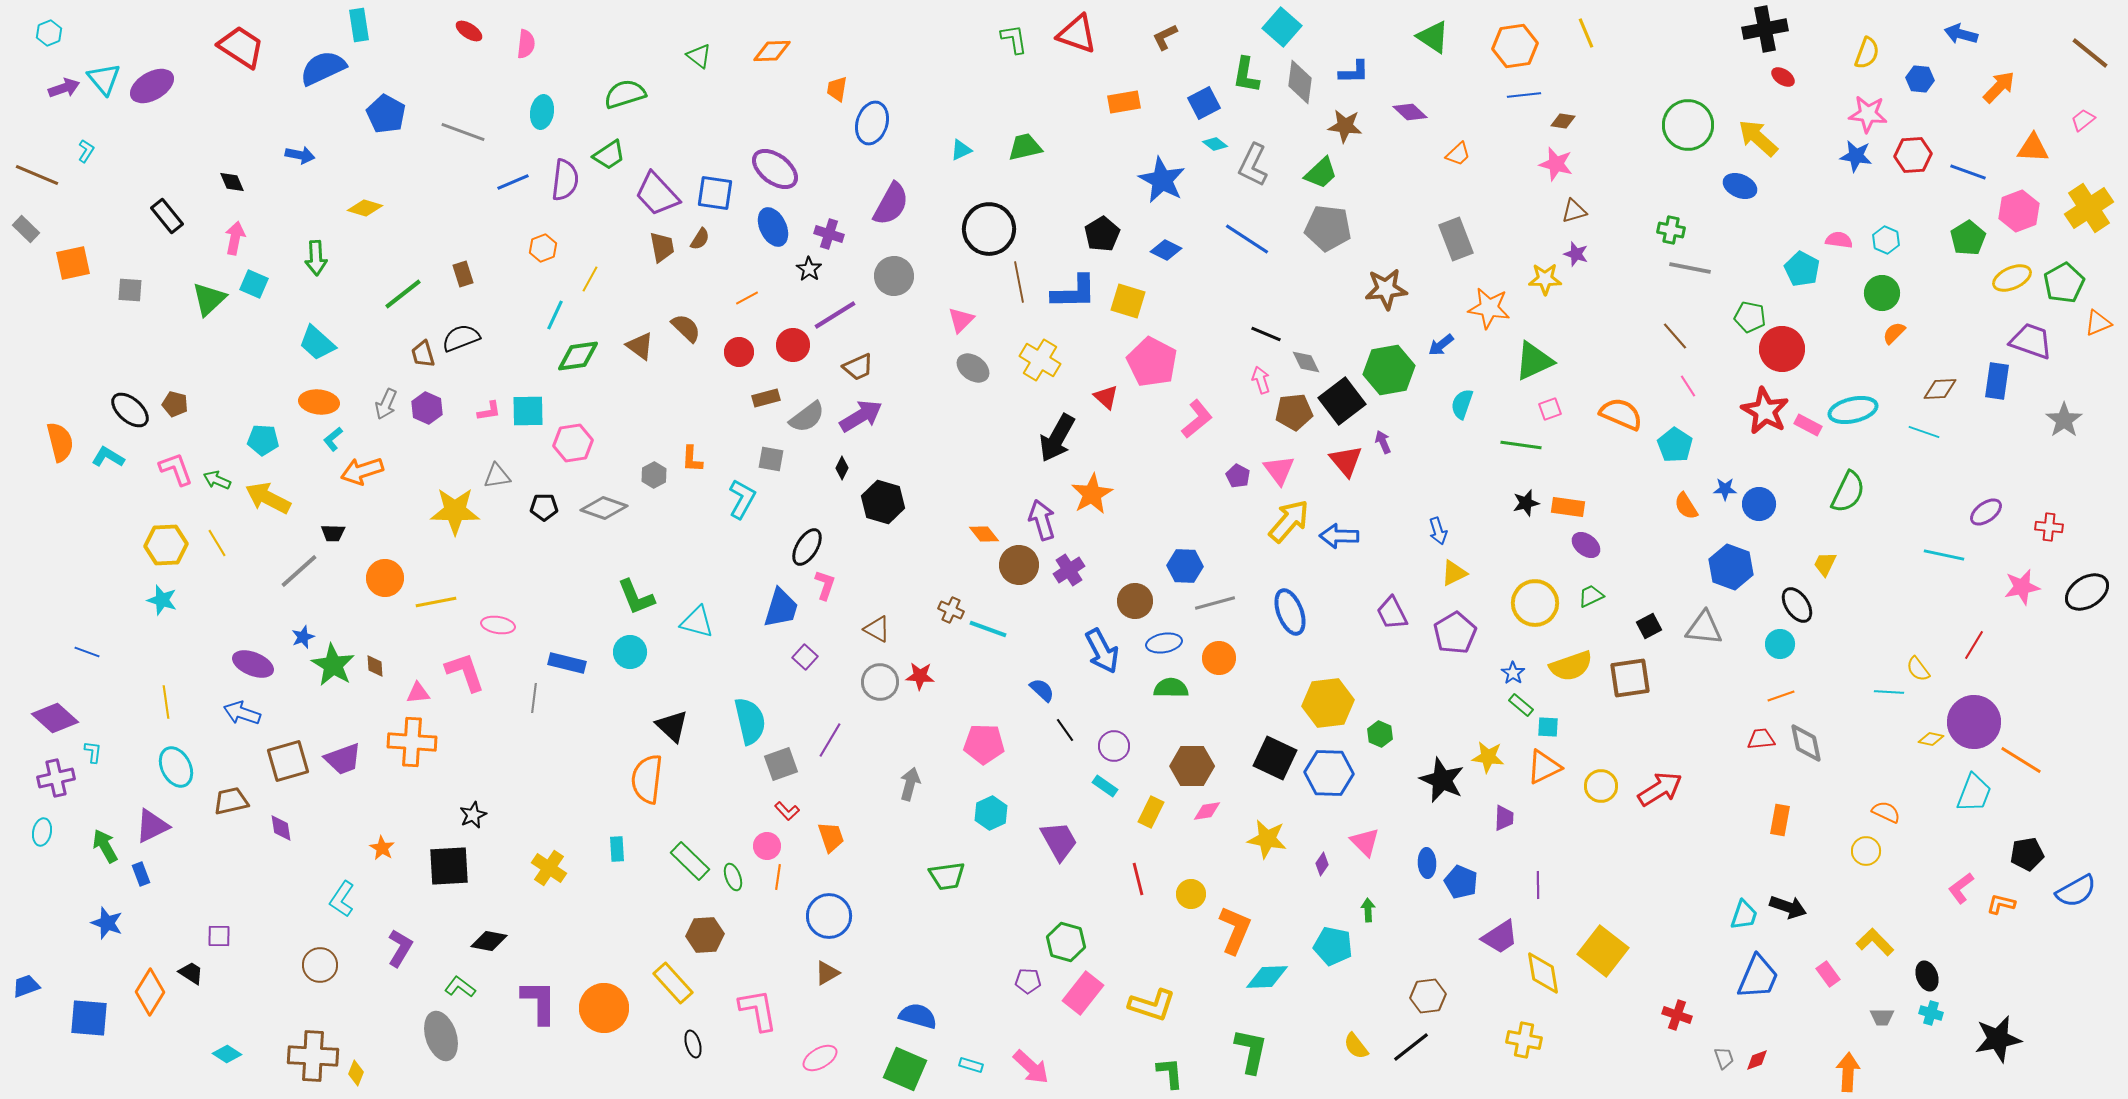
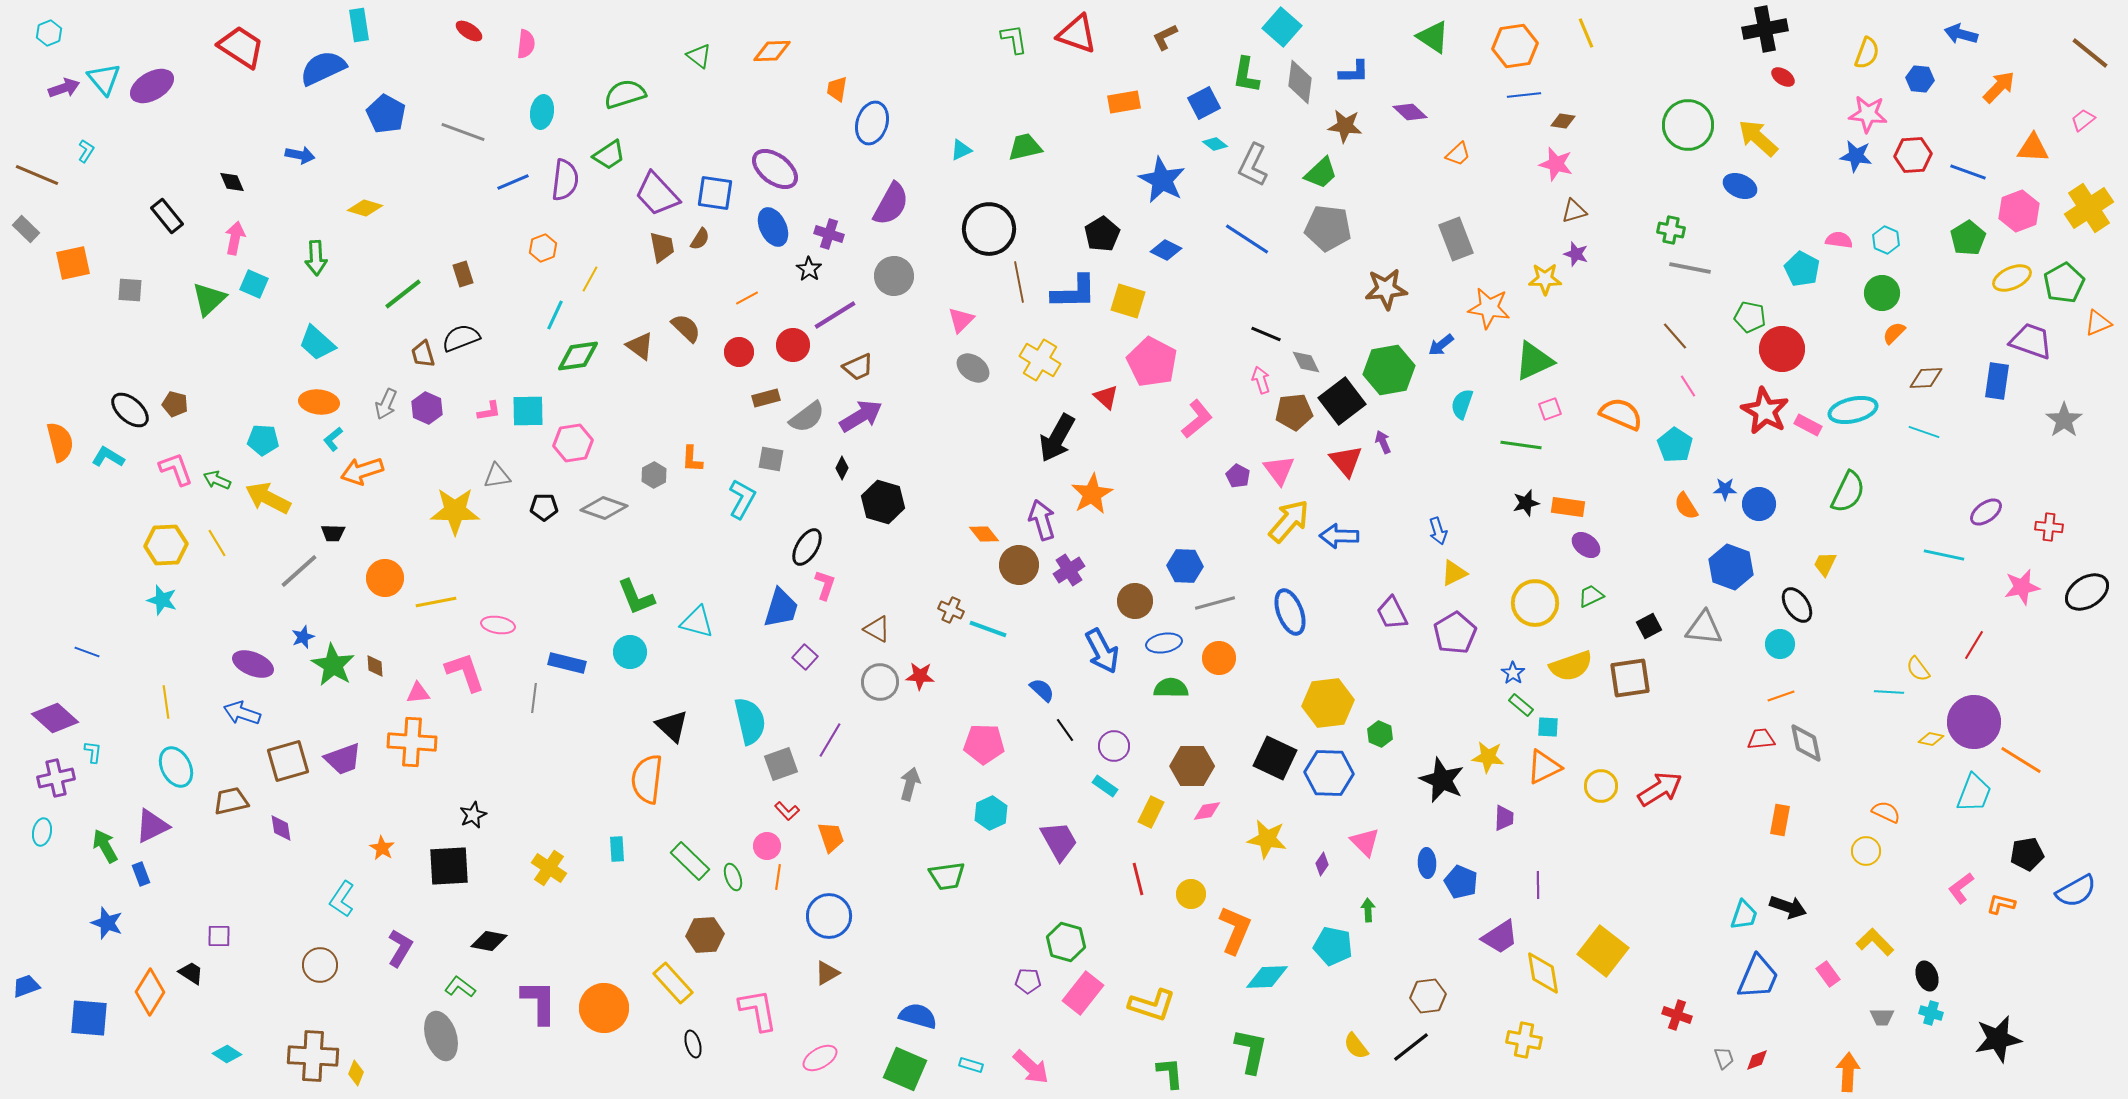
brown diamond at (1940, 389): moved 14 px left, 11 px up
